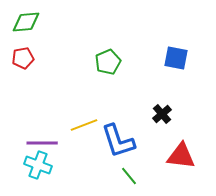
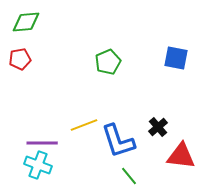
red pentagon: moved 3 px left, 1 px down
black cross: moved 4 px left, 13 px down
